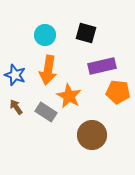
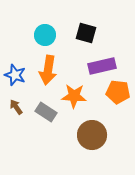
orange star: moved 5 px right; rotated 25 degrees counterclockwise
